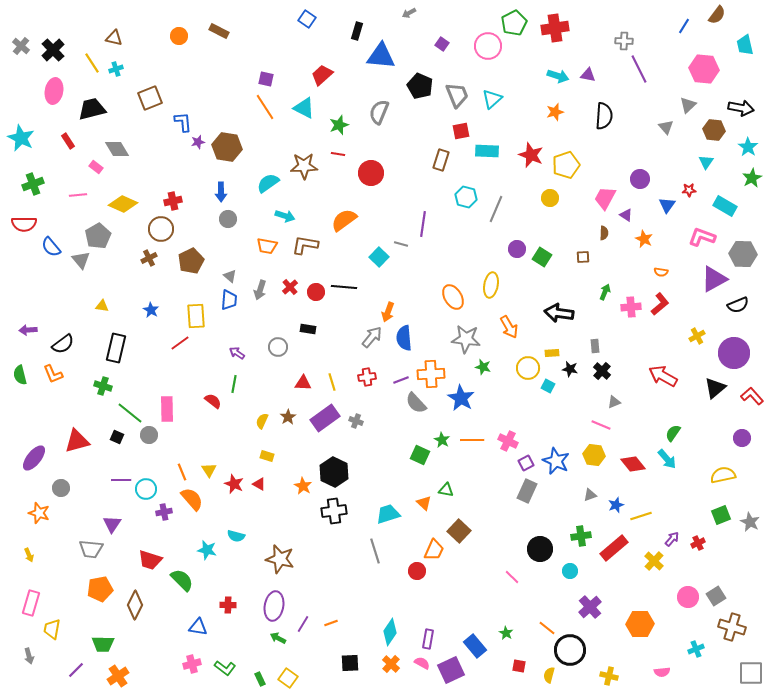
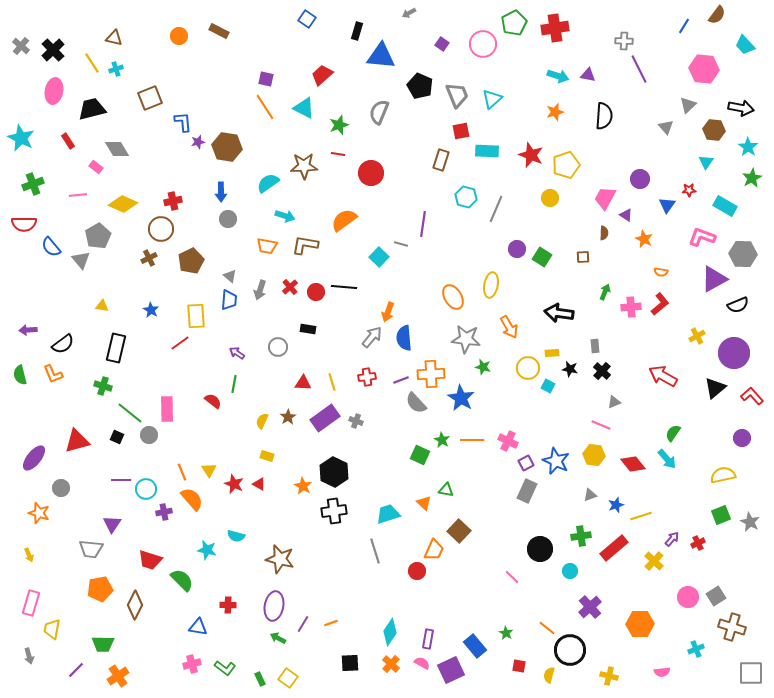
cyan trapezoid at (745, 45): rotated 30 degrees counterclockwise
pink circle at (488, 46): moved 5 px left, 2 px up
